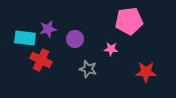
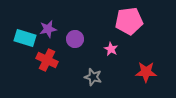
cyan rectangle: rotated 10 degrees clockwise
pink star: rotated 24 degrees clockwise
red cross: moved 6 px right
gray star: moved 5 px right, 8 px down
